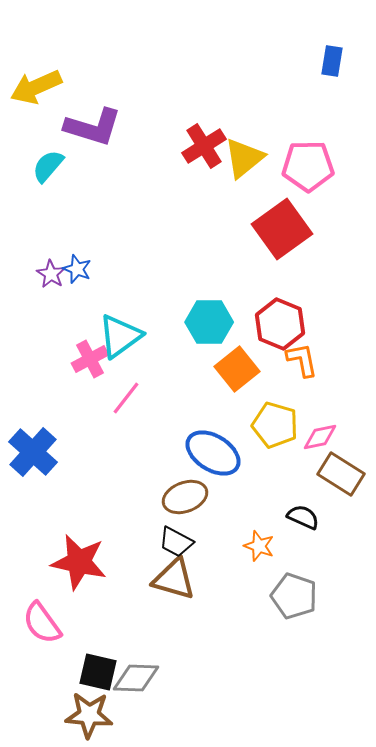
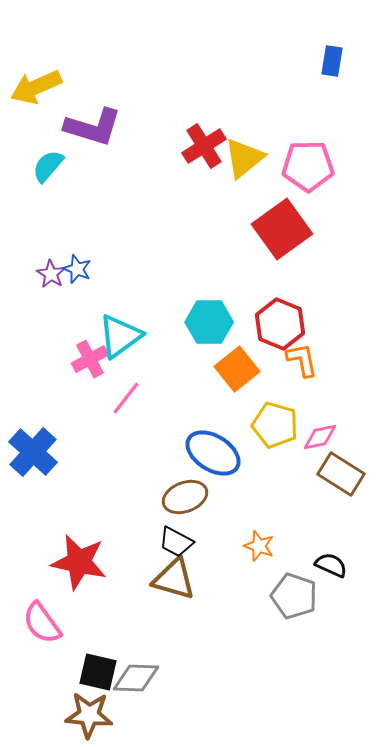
black semicircle: moved 28 px right, 48 px down
